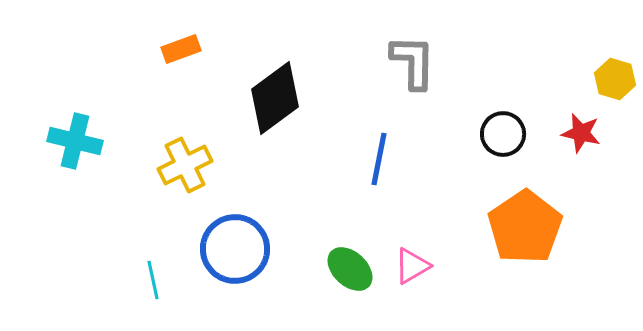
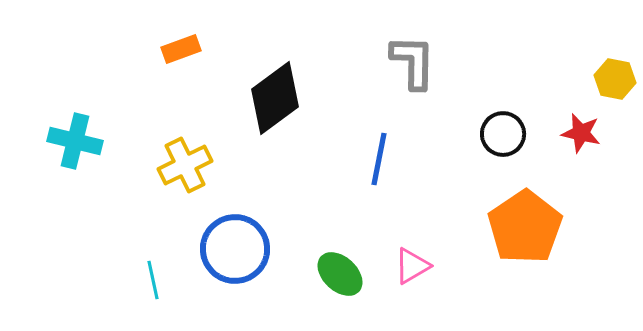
yellow hexagon: rotated 6 degrees counterclockwise
green ellipse: moved 10 px left, 5 px down
